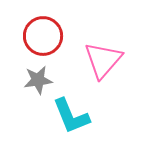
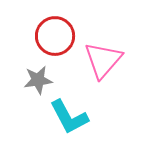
red circle: moved 12 px right
cyan L-shape: moved 2 px left, 1 px down; rotated 6 degrees counterclockwise
